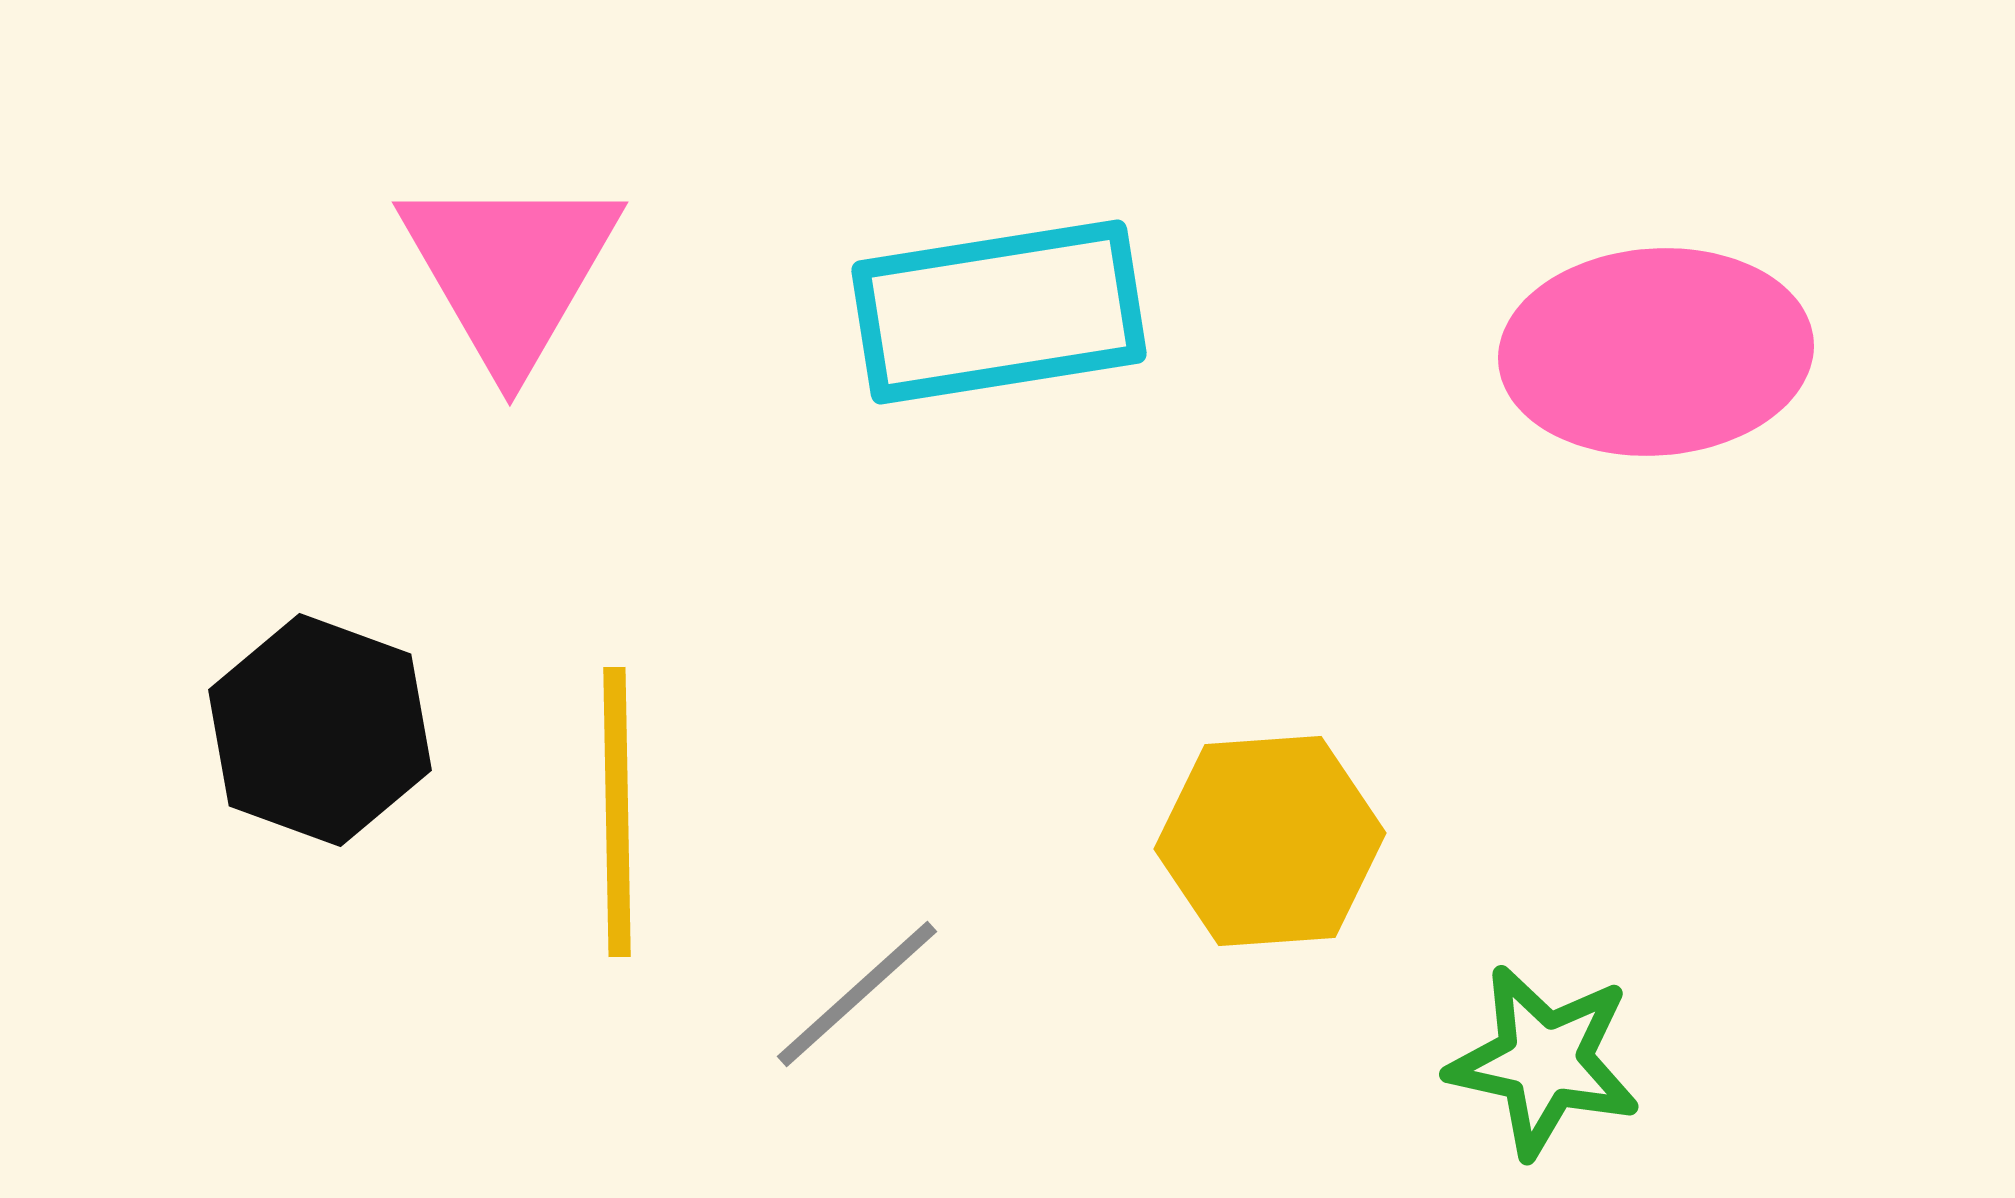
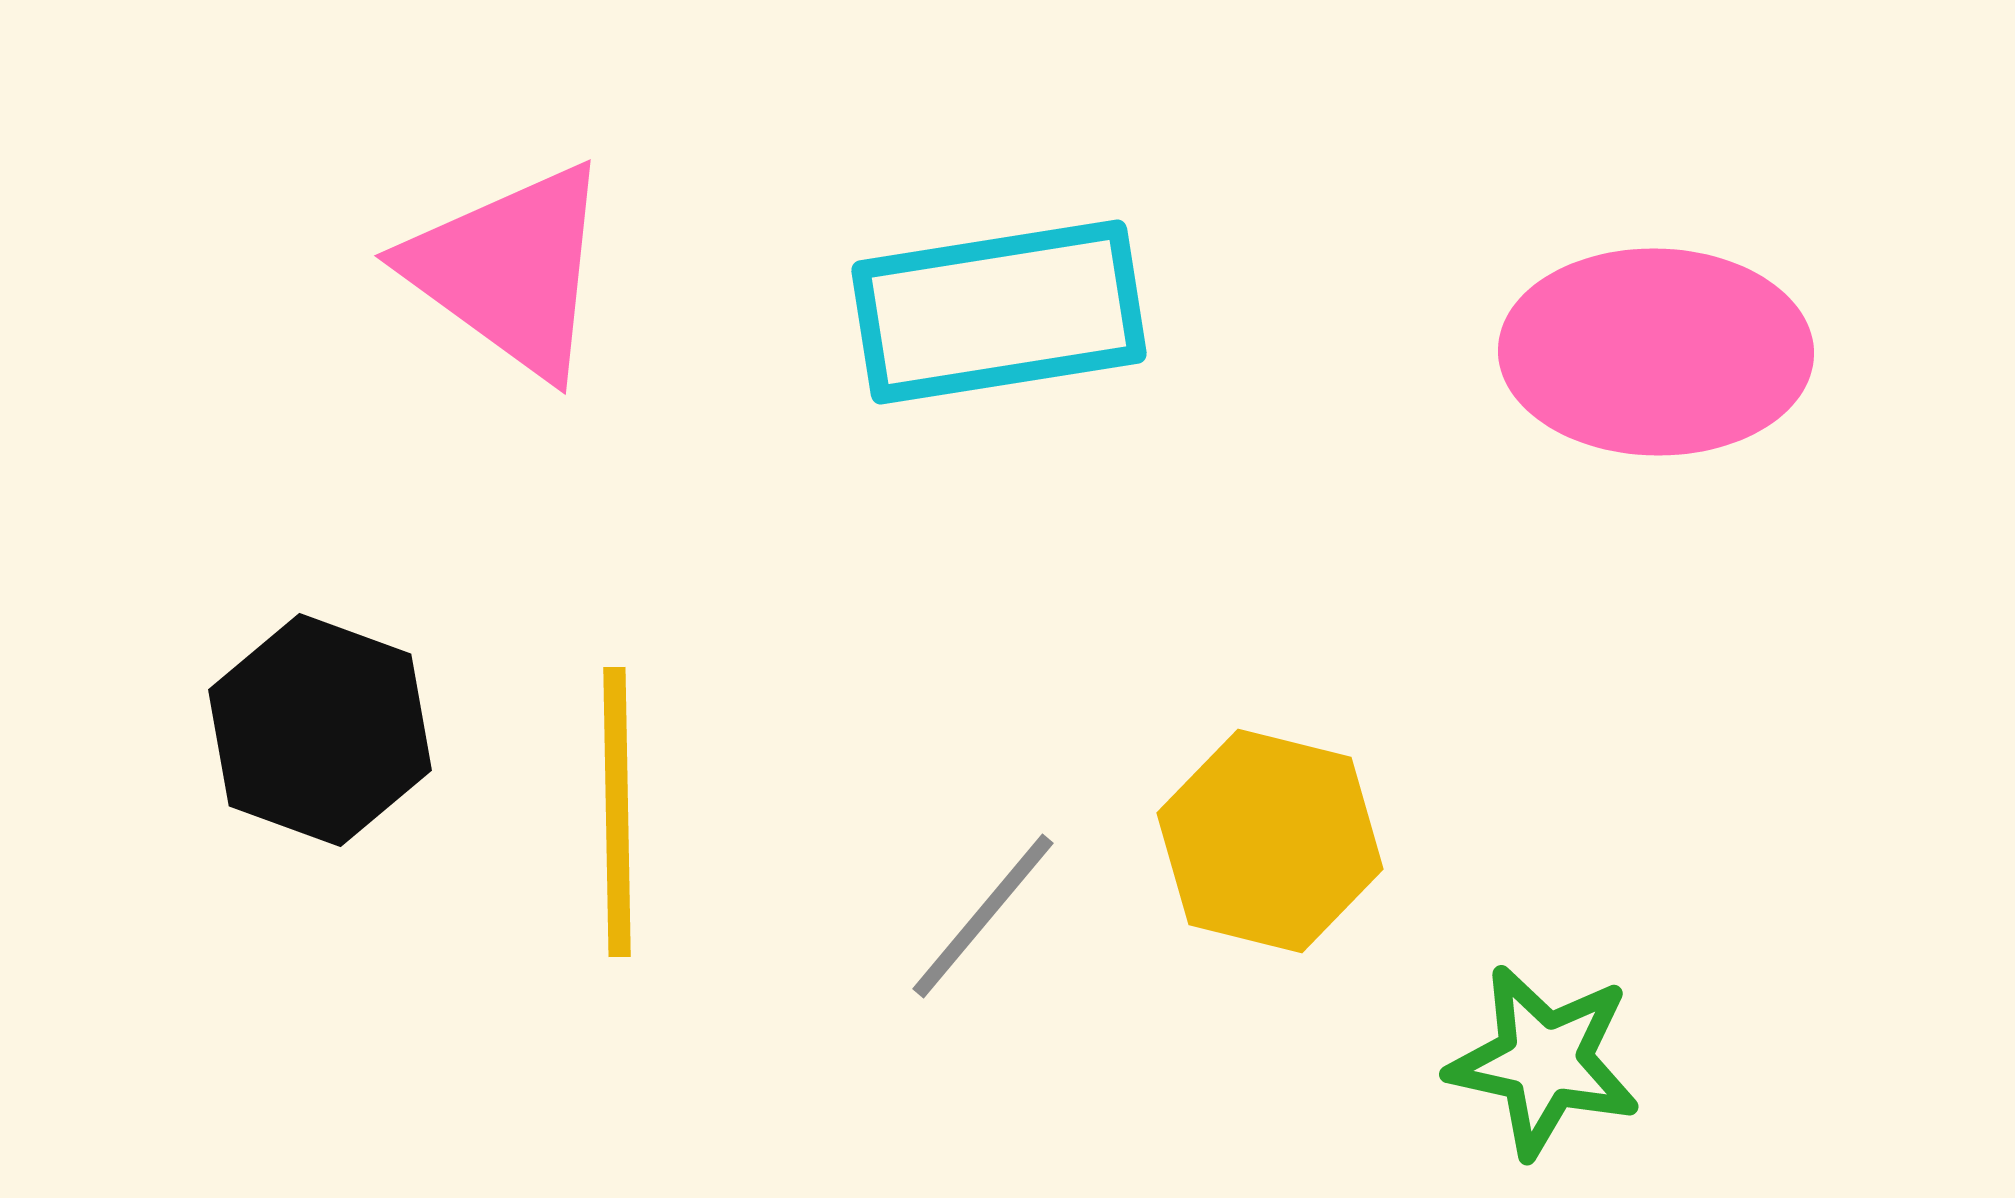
pink triangle: rotated 24 degrees counterclockwise
pink ellipse: rotated 5 degrees clockwise
yellow hexagon: rotated 18 degrees clockwise
gray line: moved 126 px right, 78 px up; rotated 8 degrees counterclockwise
